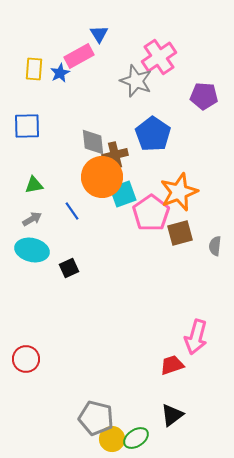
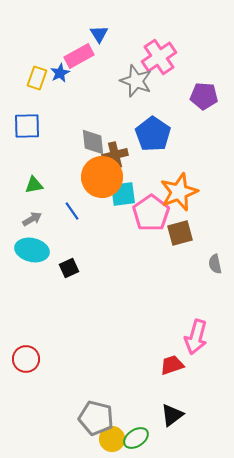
yellow rectangle: moved 3 px right, 9 px down; rotated 15 degrees clockwise
cyan square: rotated 12 degrees clockwise
gray semicircle: moved 18 px down; rotated 18 degrees counterclockwise
